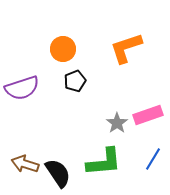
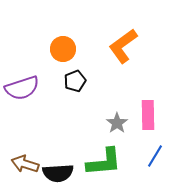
orange L-shape: moved 3 px left, 2 px up; rotated 18 degrees counterclockwise
pink rectangle: rotated 72 degrees counterclockwise
blue line: moved 2 px right, 3 px up
black semicircle: rotated 120 degrees clockwise
